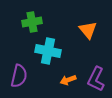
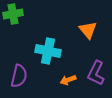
green cross: moved 19 px left, 8 px up
purple L-shape: moved 6 px up
